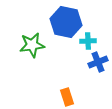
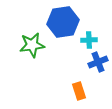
blue hexagon: moved 3 px left; rotated 20 degrees counterclockwise
cyan cross: moved 1 px right, 1 px up
orange rectangle: moved 12 px right, 6 px up
